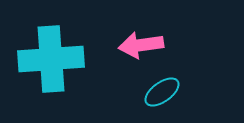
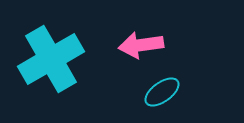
cyan cross: rotated 26 degrees counterclockwise
